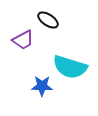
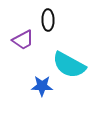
black ellipse: rotated 55 degrees clockwise
cyan semicircle: moved 1 px left, 2 px up; rotated 12 degrees clockwise
